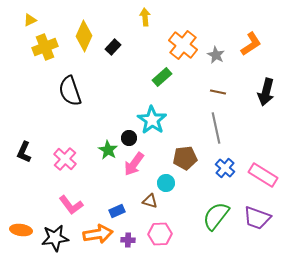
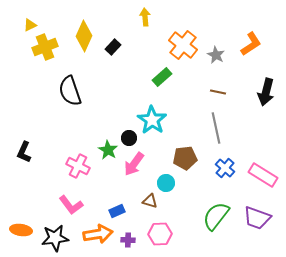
yellow triangle: moved 5 px down
pink cross: moved 13 px right, 7 px down; rotated 15 degrees counterclockwise
